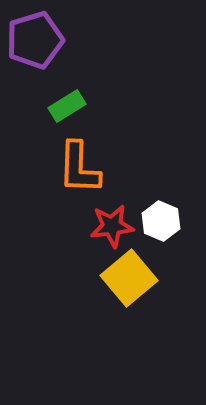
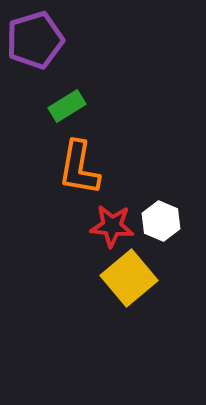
orange L-shape: rotated 8 degrees clockwise
red star: rotated 12 degrees clockwise
